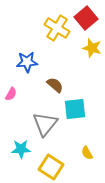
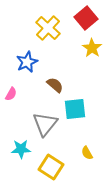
yellow cross: moved 9 px left; rotated 10 degrees clockwise
yellow star: rotated 18 degrees clockwise
blue star: rotated 20 degrees counterclockwise
